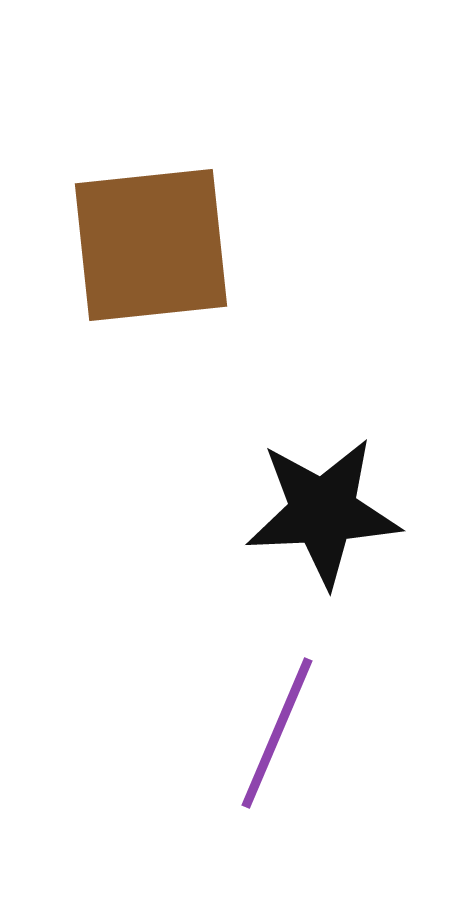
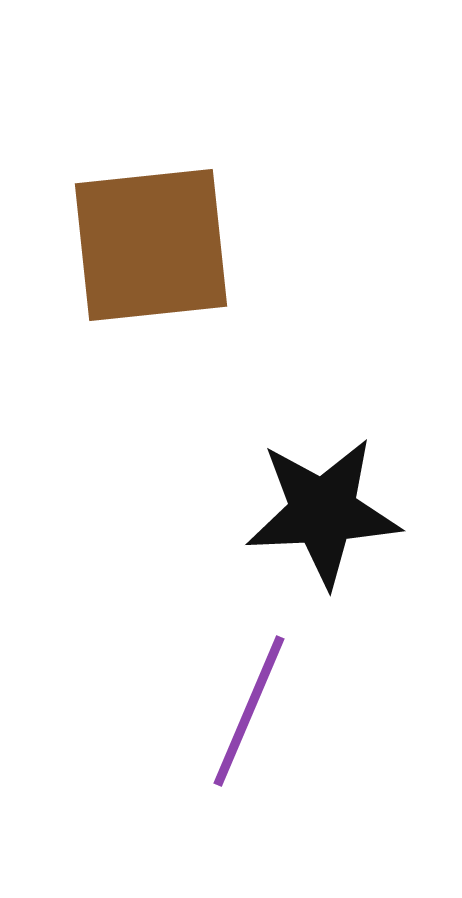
purple line: moved 28 px left, 22 px up
